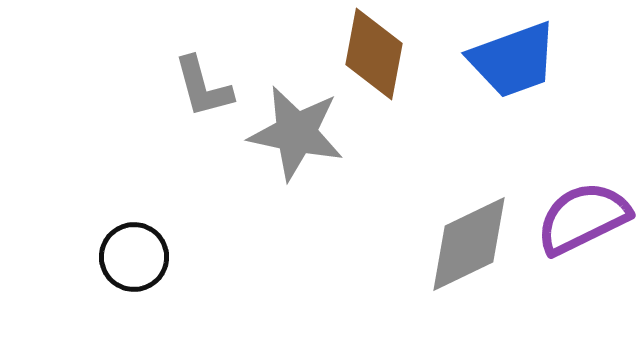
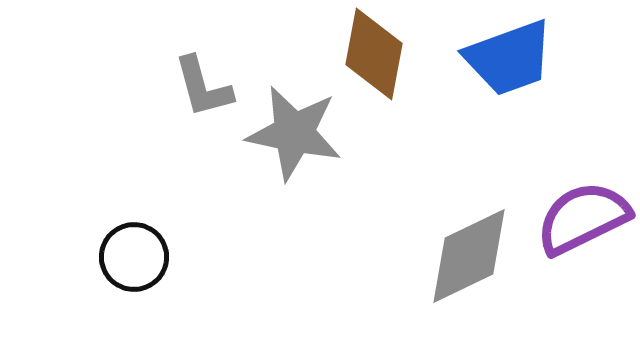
blue trapezoid: moved 4 px left, 2 px up
gray star: moved 2 px left
gray diamond: moved 12 px down
